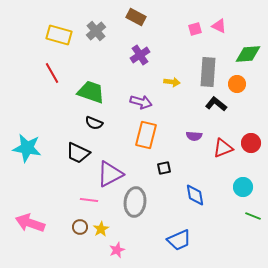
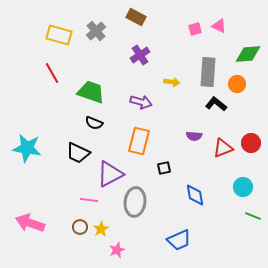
orange rectangle: moved 7 px left, 6 px down
